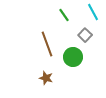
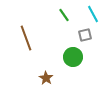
cyan line: moved 2 px down
gray square: rotated 32 degrees clockwise
brown line: moved 21 px left, 6 px up
brown star: rotated 16 degrees clockwise
